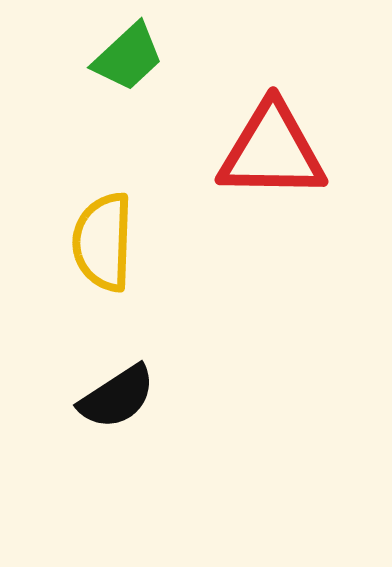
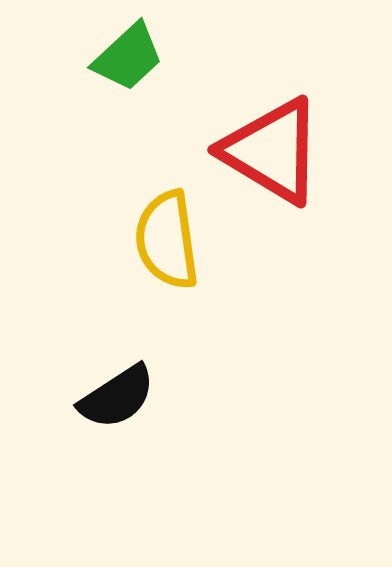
red triangle: rotated 30 degrees clockwise
yellow semicircle: moved 64 px right, 2 px up; rotated 10 degrees counterclockwise
